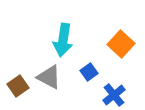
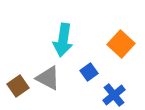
gray triangle: moved 1 px left, 1 px down
